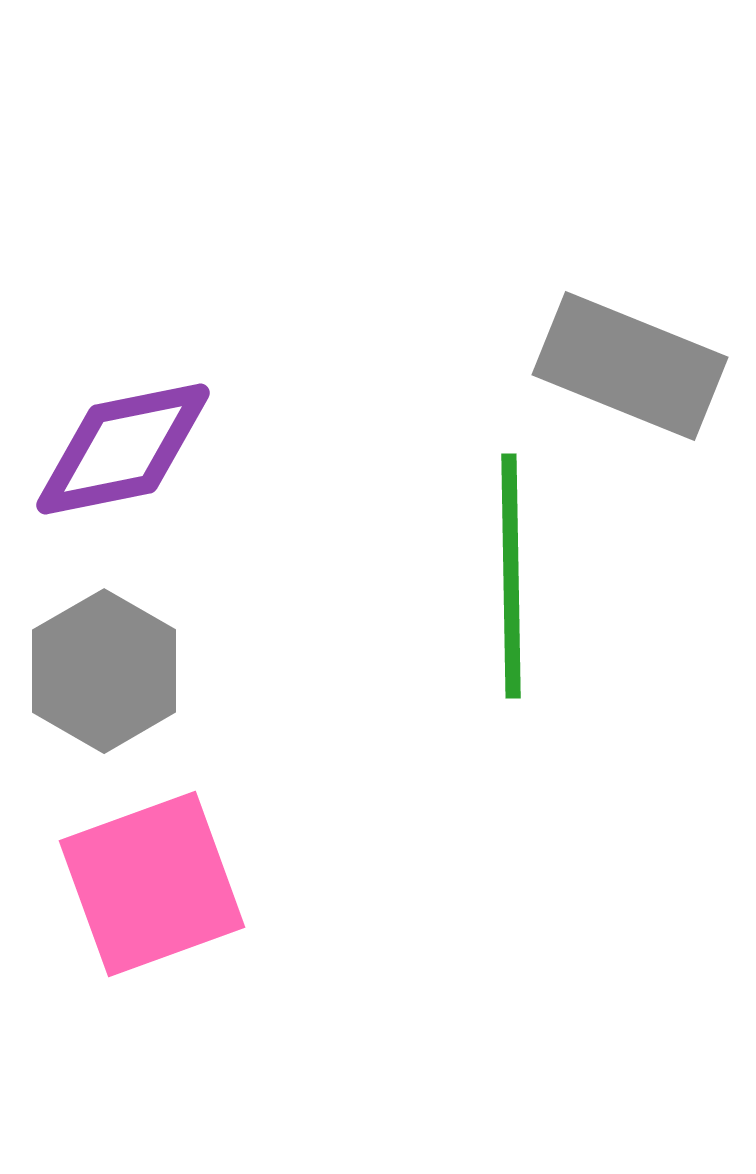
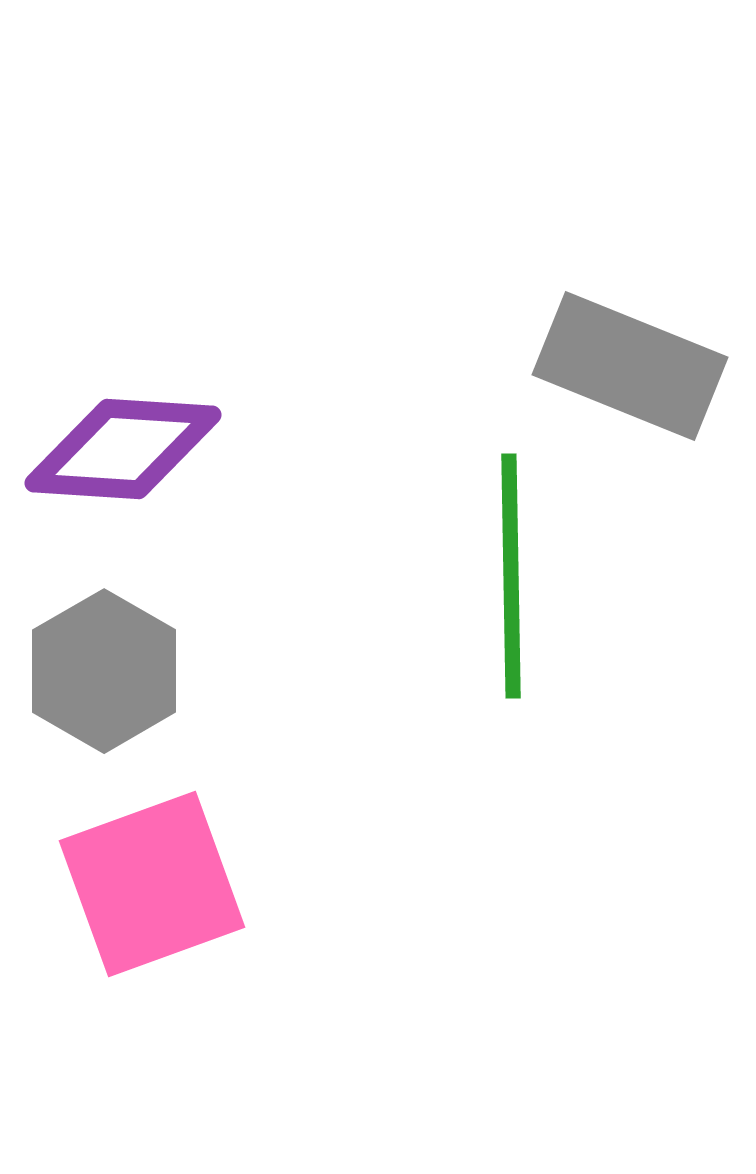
purple diamond: rotated 15 degrees clockwise
